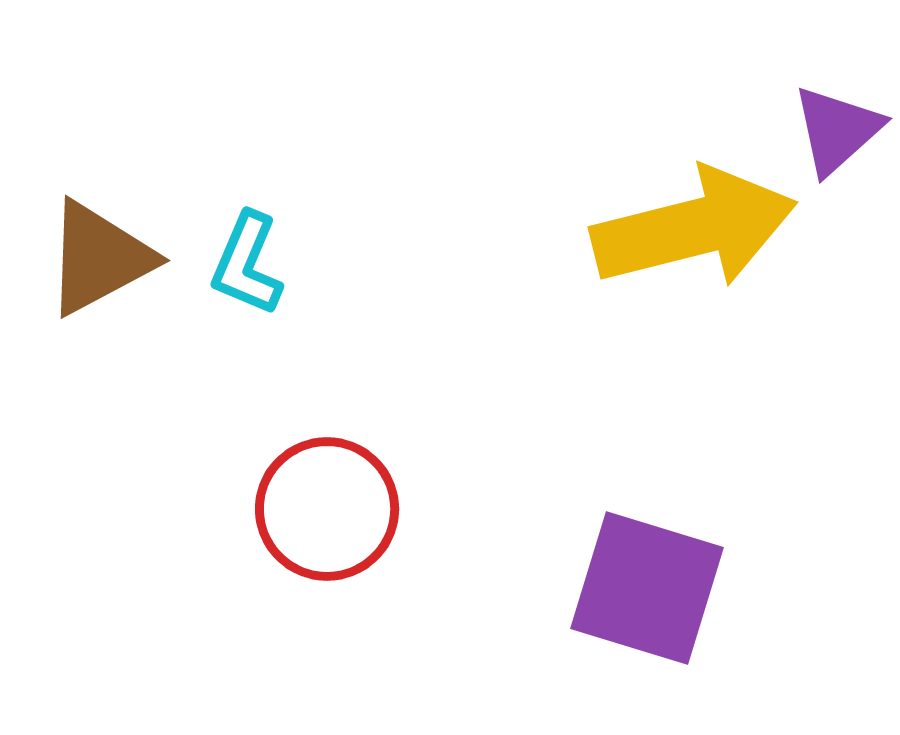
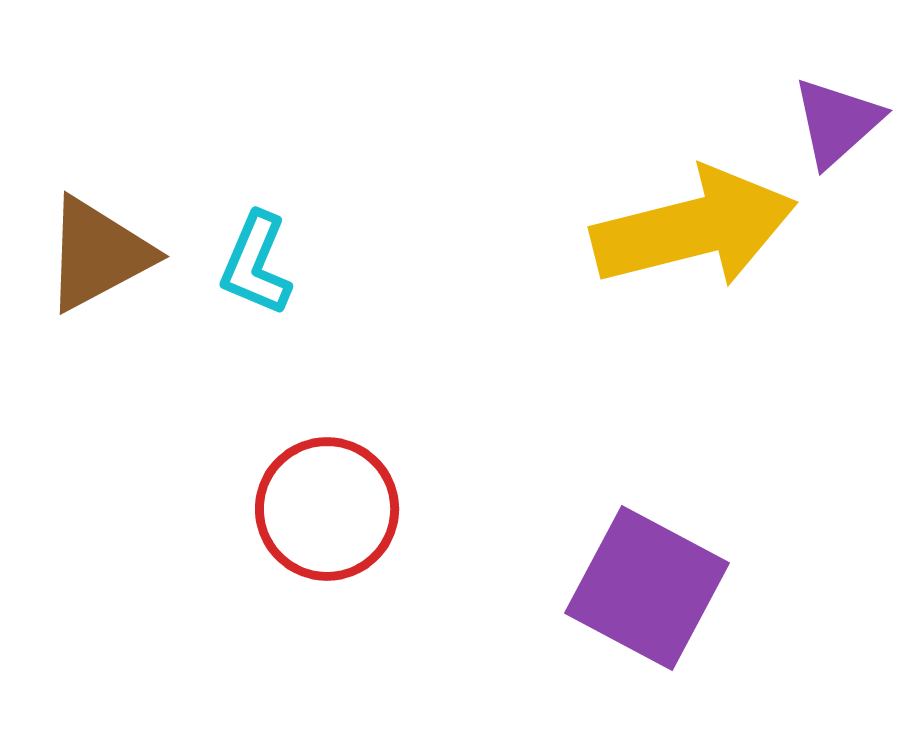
purple triangle: moved 8 px up
brown triangle: moved 1 px left, 4 px up
cyan L-shape: moved 9 px right
purple square: rotated 11 degrees clockwise
